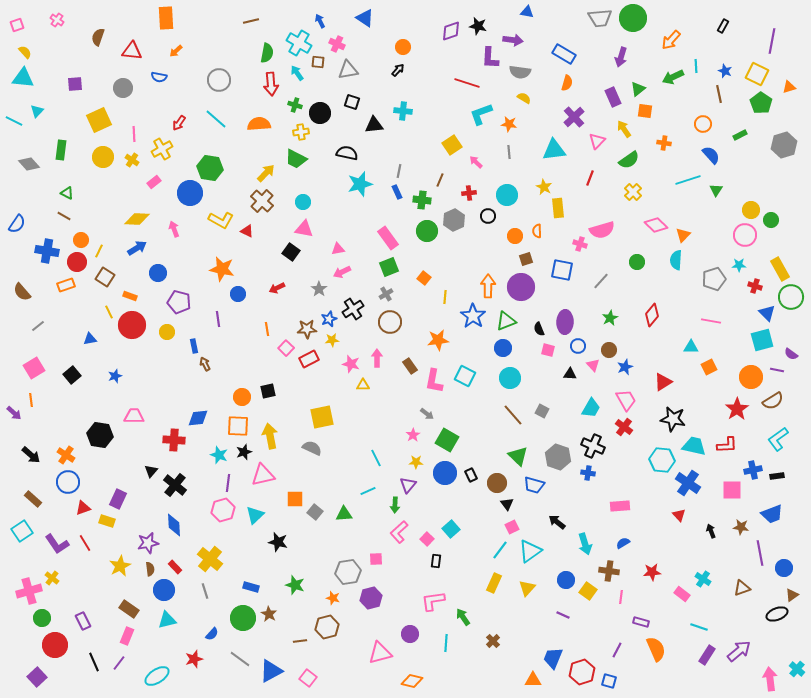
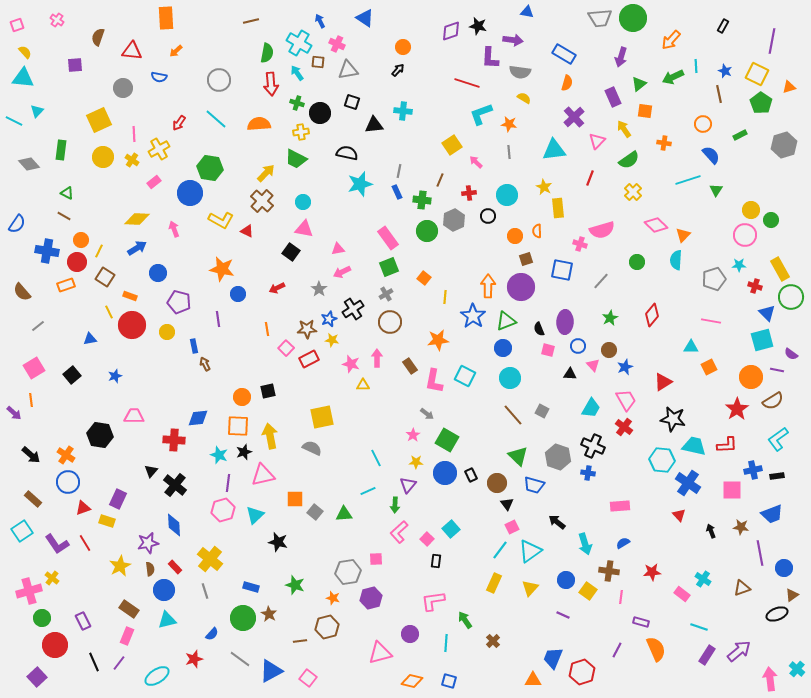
purple square at (75, 84): moved 19 px up
green triangle at (638, 89): moved 1 px right, 5 px up
green cross at (295, 105): moved 2 px right, 2 px up
yellow cross at (162, 149): moved 3 px left
yellow star at (332, 340): rotated 16 degrees clockwise
yellow triangle at (527, 588): moved 3 px right
green arrow at (463, 617): moved 2 px right, 3 px down
blue square at (609, 681): moved 160 px left
